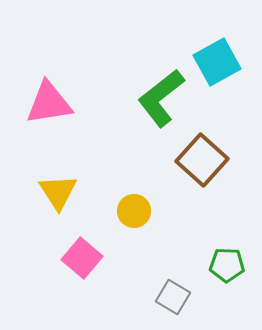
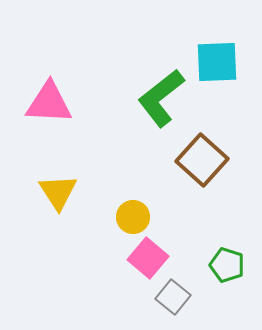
cyan square: rotated 27 degrees clockwise
pink triangle: rotated 12 degrees clockwise
yellow circle: moved 1 px left, 6 px down
pink square: moved 66 px right
green pentagon: rotated 16 degrees clockwise
gray square: rotated 8 degrees clockwise
